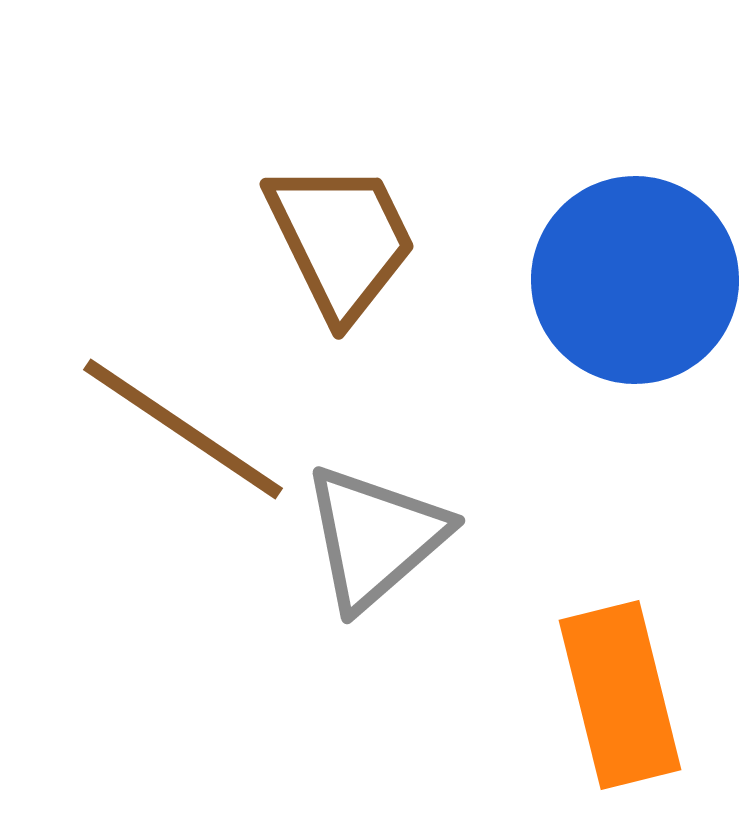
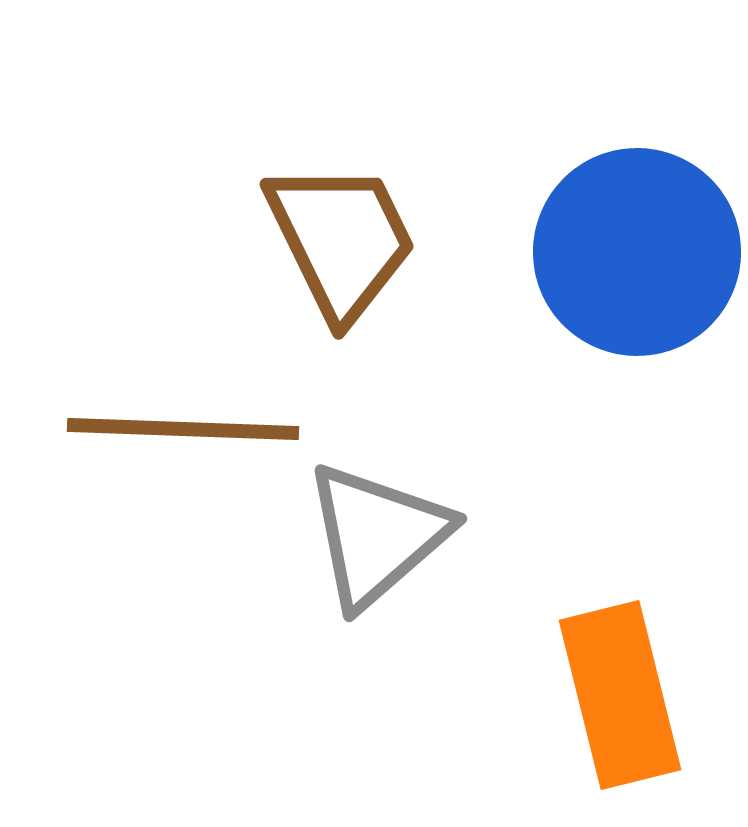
blue circle: moved 2 px right, 28 px up
brown line: rotated 32 degrees counterclockwise
gray triangle: moved 2 px right, 2 px up
